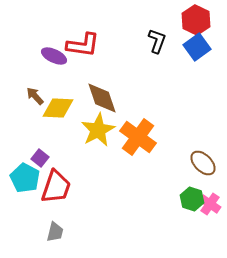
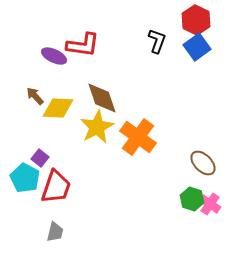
yellow star: moved 1 px left, 3 px up
